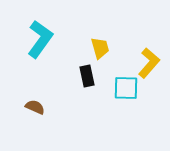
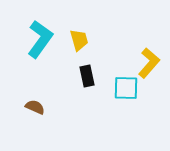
yellow trapezoid: moved 21 px left, 8 px up
